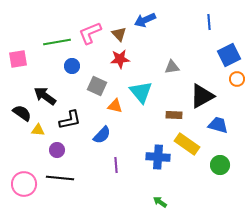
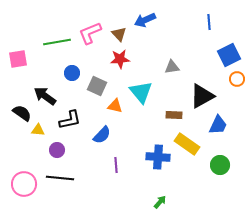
blue circle: moved 7 px down
blue trapezoid: rotated 100 degrees clockwise
green arrow: rotated 96 degrees clockwise
